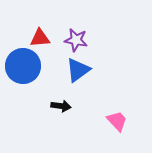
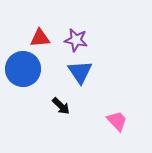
blue circle: moved 3 px down
blue triangle: moved 2 px right, 2 px down; rotated 28 degrees counterclockwise
black arrow: rotated 36 degrees clockwise
